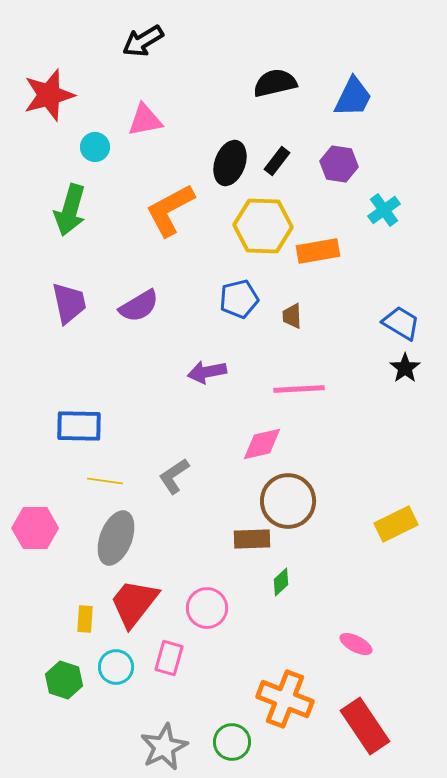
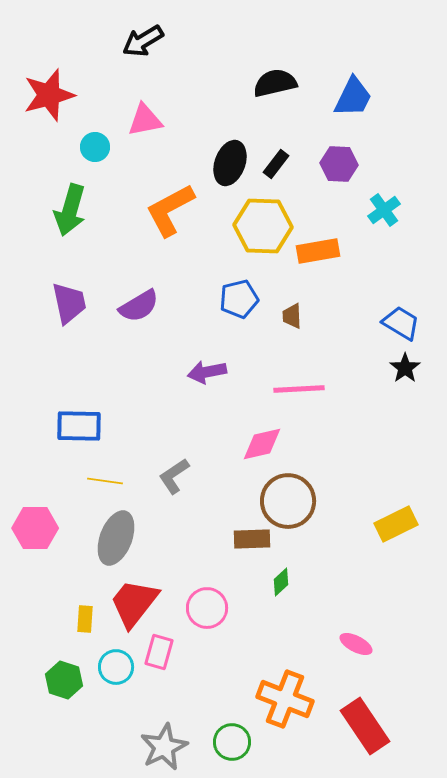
black rectangle at (277, 161): moved 1 px left, 3 px down
purple hexagon at (339, 164): rotated 6 degrees counterclockwise
pink rectangle at (169, 658): moved 10 px left, 6 px up
